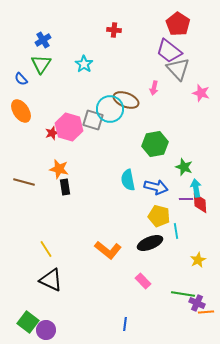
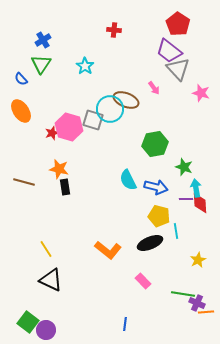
cyan star: moved 1 px right, 2 px down
pink arrow: rotated 48 degrees counterclockwise
cyan semicircle: rotated 15 degrees counterclockwise
